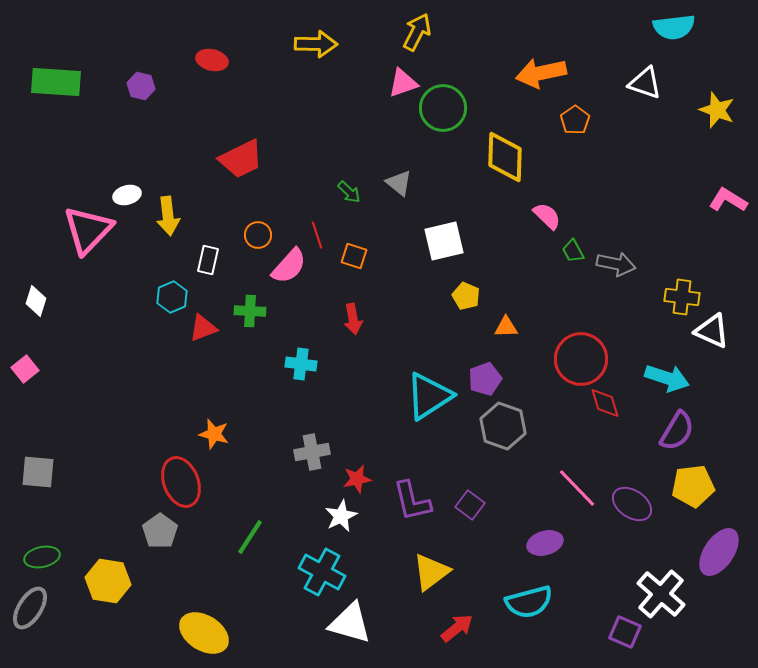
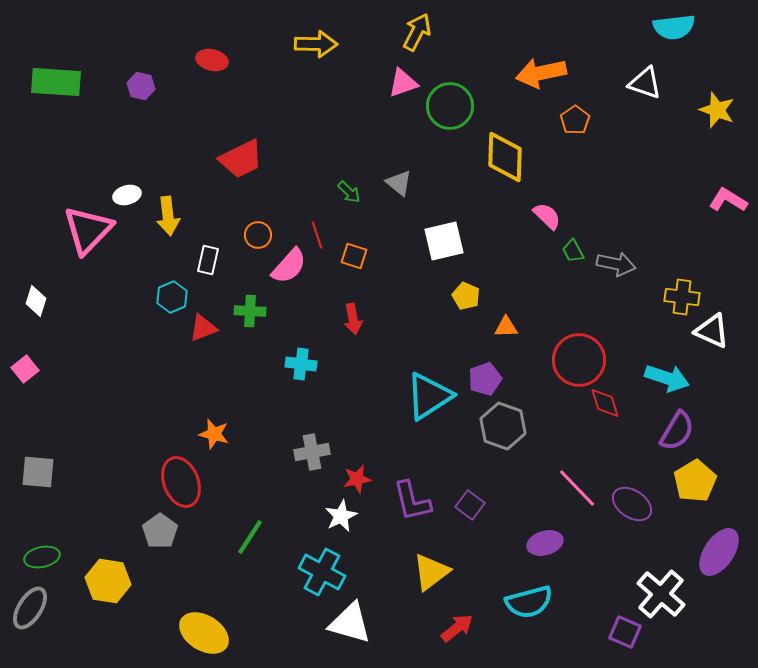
green circle at (443, 108): moved 7 px right, 2 px up
red circle at (581, 359): moved 2 px left, 1 px down
yellow pentagon at (693, 486): moved 2 px right, 5 px up; rotated 24 degrees counterclockwise
